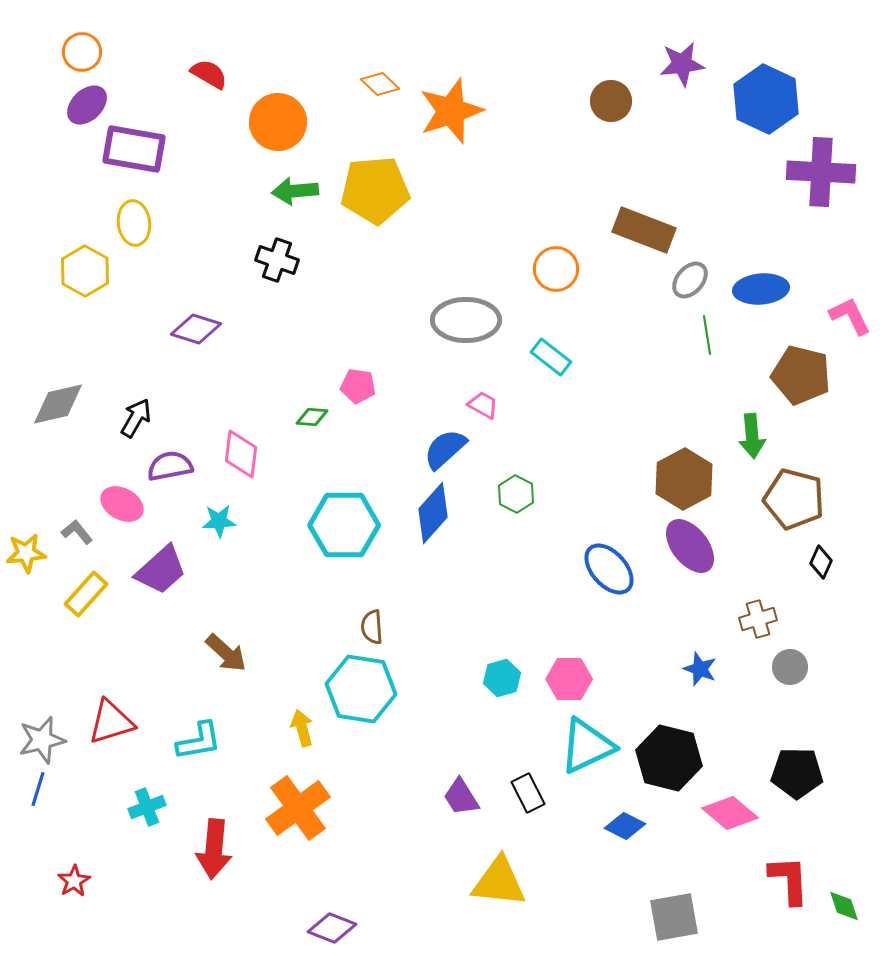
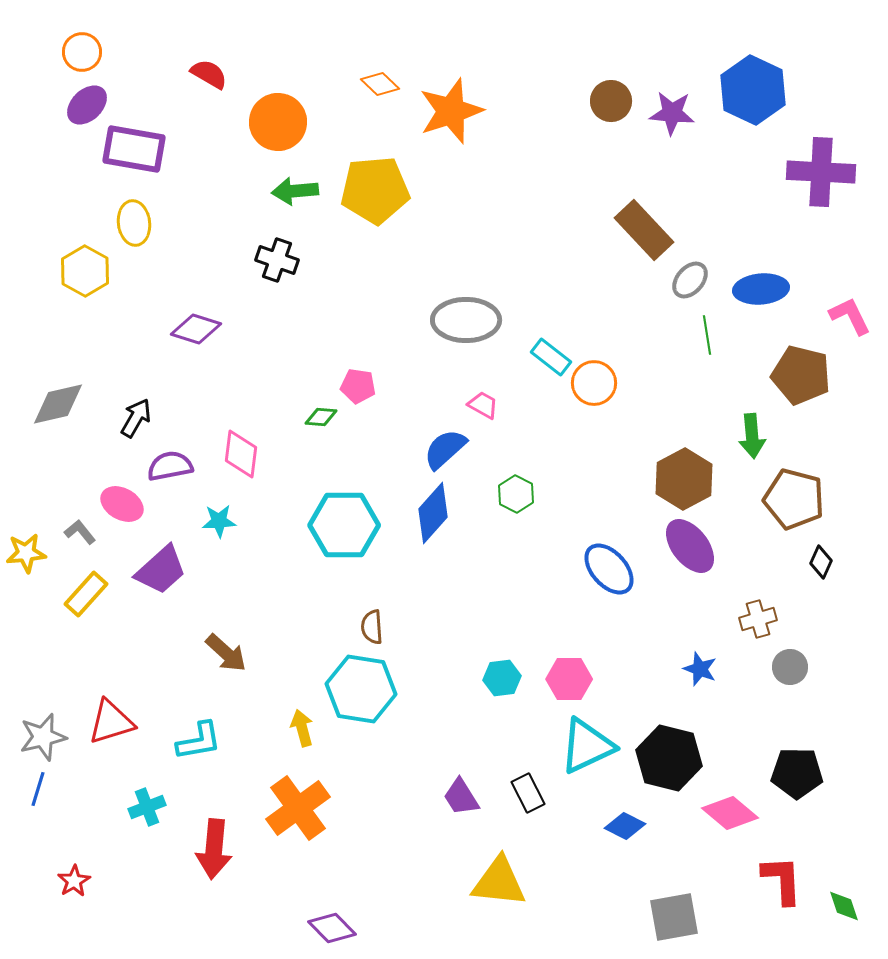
purple star at (682, 64): moved 10 px left, 49 px down; rotated 12 degrees clockwise
blue hexagon at (766, 99): moved 13 px left, 9 px up
brown rectangle at (644, 230): rotated 26 degrees clockwise
orange circle at (556, 269): moved 38 px right, 114 px down
green diamond at (312, 417): moved 9 px right
gray L-shape at (77, 532): moved 3 px right
cyan hexagon at (502, 678): rotated 9 degrees clockwise
gray star at (42, 740): moved 1 px right, 3 px up
red L-shape at (789, 880): moved 7 px left
purple diamond at (332, 928): rotated 24 degrees clockwise
